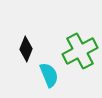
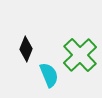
green cross: moved 4 px down; rotated 16 degrees counterclockwise
